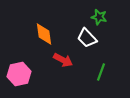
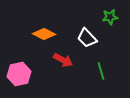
green star: moved 11 px right; rotated 21 degrees counterclockwise
orange diamond: rotated 55 degrees counterclockwise
green line: moved 1 px up; rotated 36 degrees counterclockwise
